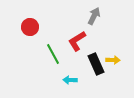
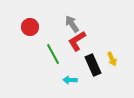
gray arrow: moved 22 px left, 8 px down; rotated 60 degrees counterclockwise
yellow arrow: moved 1 px left, 1 px up; rotated 64 degrees clockwise
black rectangle: moved 3 px left, 1 px down
